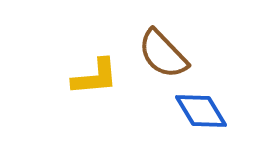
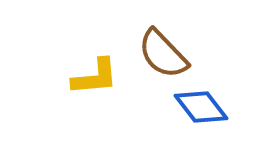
blue diamond: moved 4 px up; rotated 6 degrees counterclockwise
